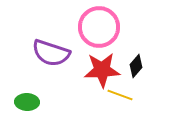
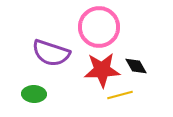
black diamond: rotated 70 degrees counterclockwise
yellow line: rotated 35 degrees counterclockwise
green ellipse: moved 7 px right, 8 px up
